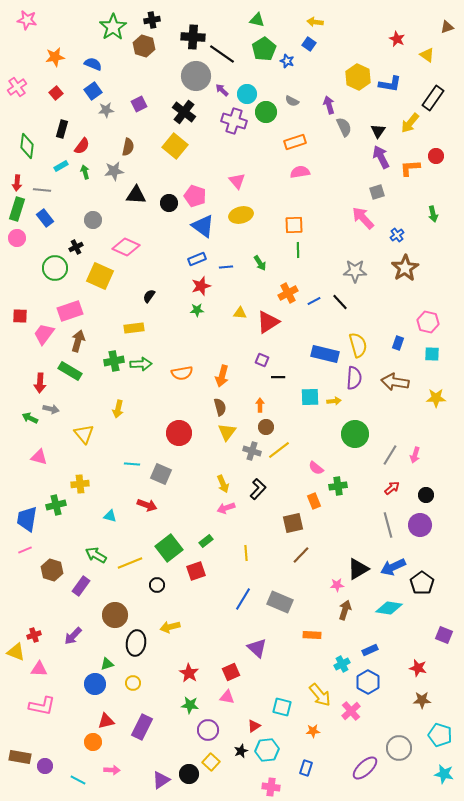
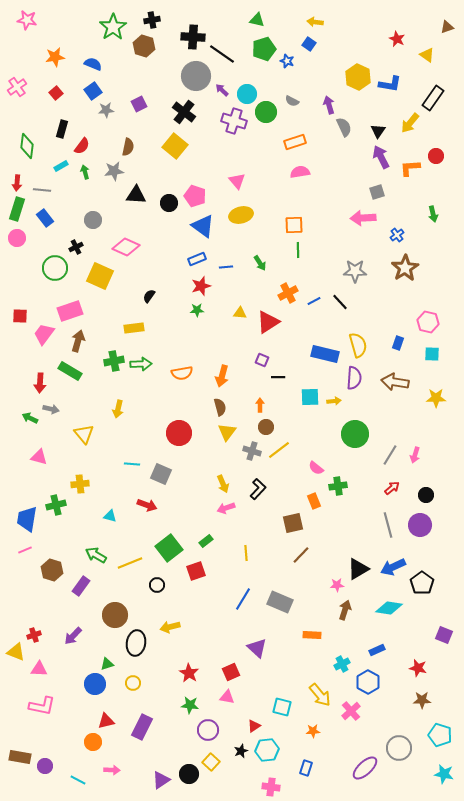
green pentagon at (264, 49): rotated 15 degrees clockwise
pink arrow at (363, 218): rotated 50 degrees counterclockwise
blue rectangle at (370, 650): moved 7 px right
